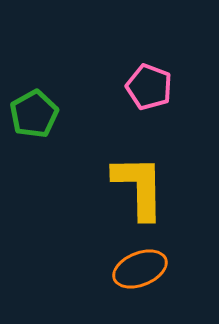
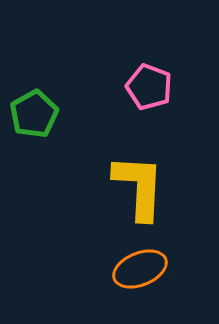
yellow L-shape: rotated 4 degrees clockwise
